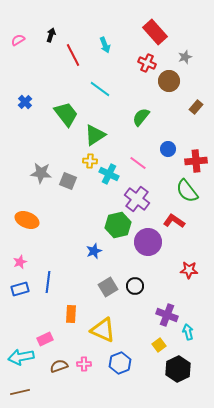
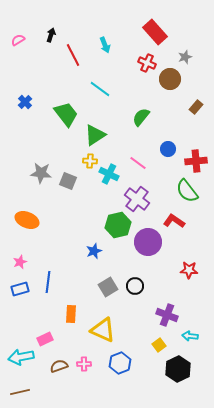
brown circle at (169, 81): moved 1 px right, 2 px up
cyan arrow at (188, 332): moved 2 px right, 4 px down; rotated 70 degrees counterclockwise
